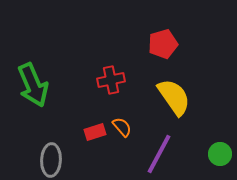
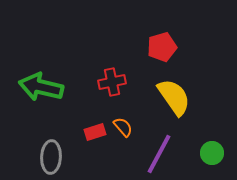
red pentagon: moved 1 px left, 3 px down
red cross: moved 1 px right, 2 px down
green arrow: moved 8 px right, 2 px down; rotated 126 degrees clockwise
orange semicircle: moved 1 px right
green circle: moved 8 px left, 1 px up
gray ellipse: moved 3 px up
